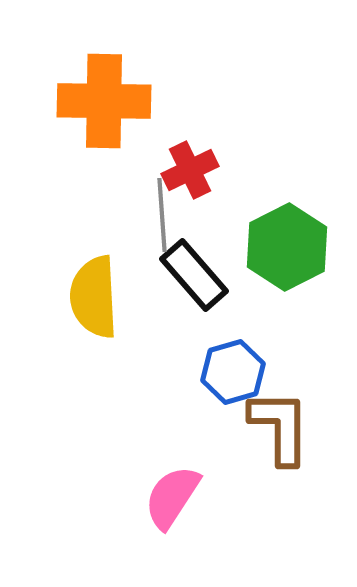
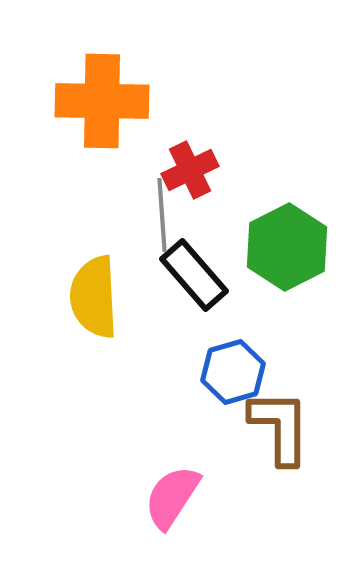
orange cross: moved 2 px left
